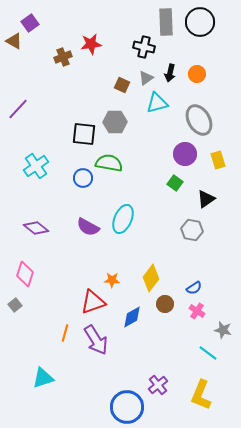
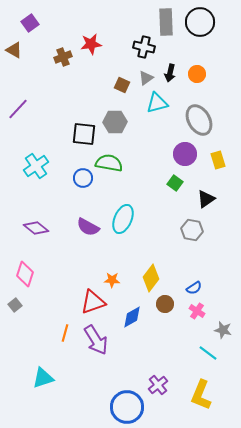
brown triangle at (14, 41): moved 9 px down
